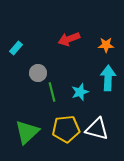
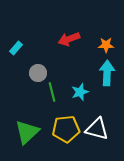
cyan arrow: moved 1 px left, 5 px up
